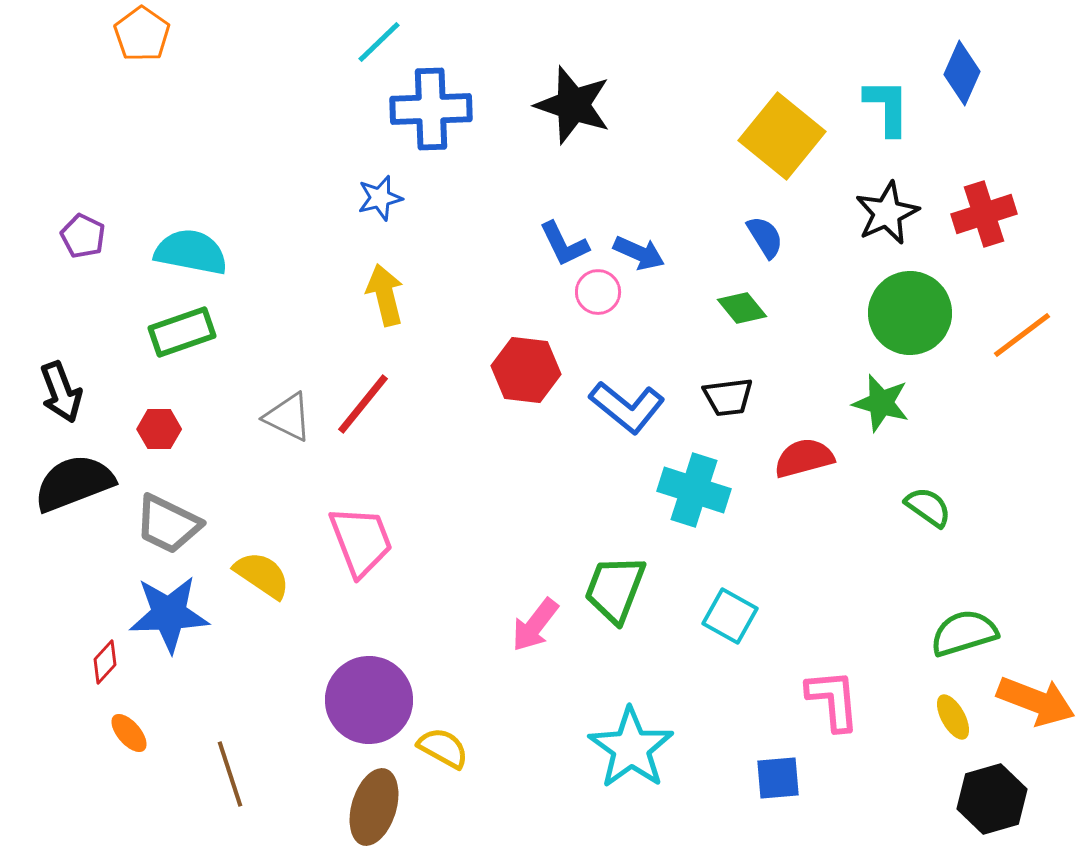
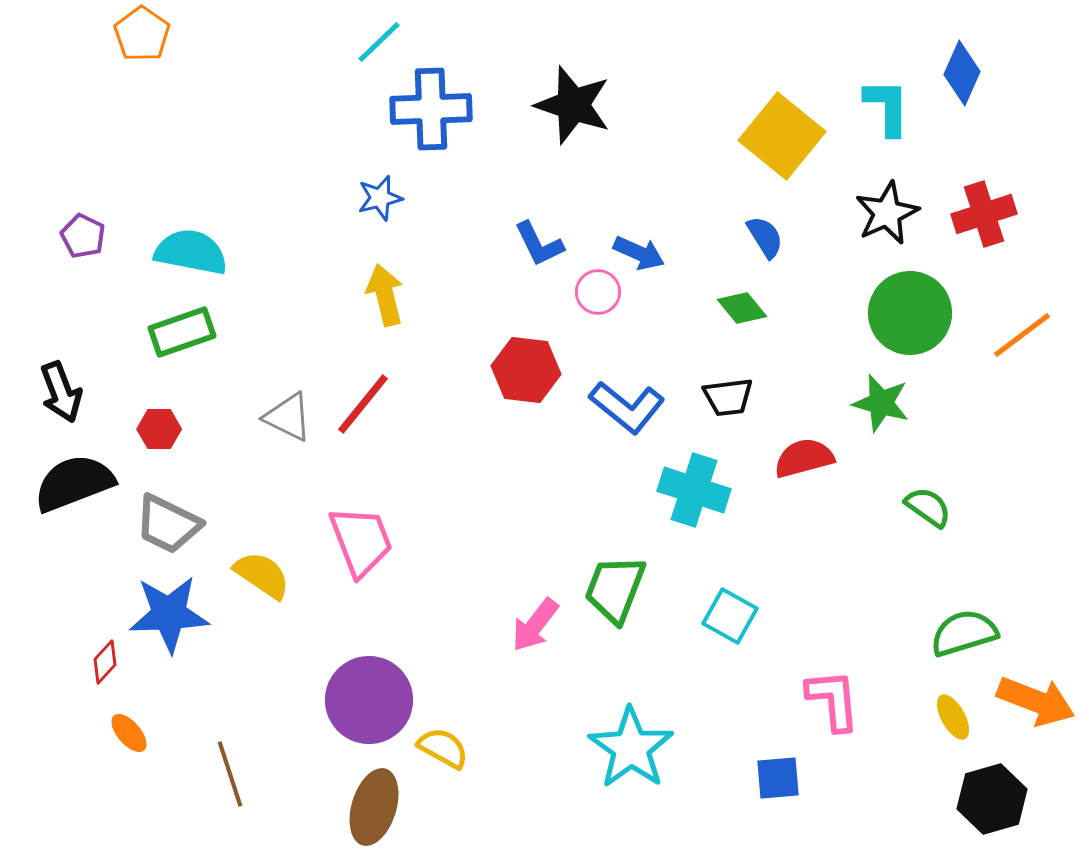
blue L-shape at (564, 244): moved 25 px left
